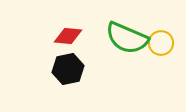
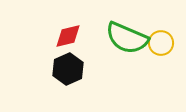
red diamond: rotated 20 degrees counterclockwise
black hexagon: rotated 12 degrees counterclockwise
